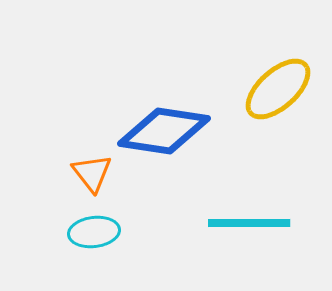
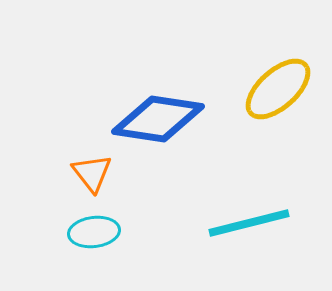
blue diamond: moved 6 px left, 12 px up
cyan line: rotated 14 degrees counterclockwise
